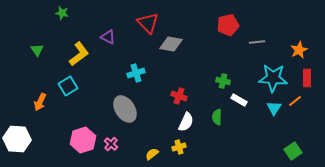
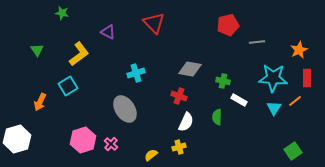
red triangle: moved 6 px right
purple triangle: moved 5 px up
gray diamond: moved 19 px right, 25 px down
white hexagon: rotated 20 degrees counterclockwise
yellow semicircle: moved 1 px left, 1 px down
